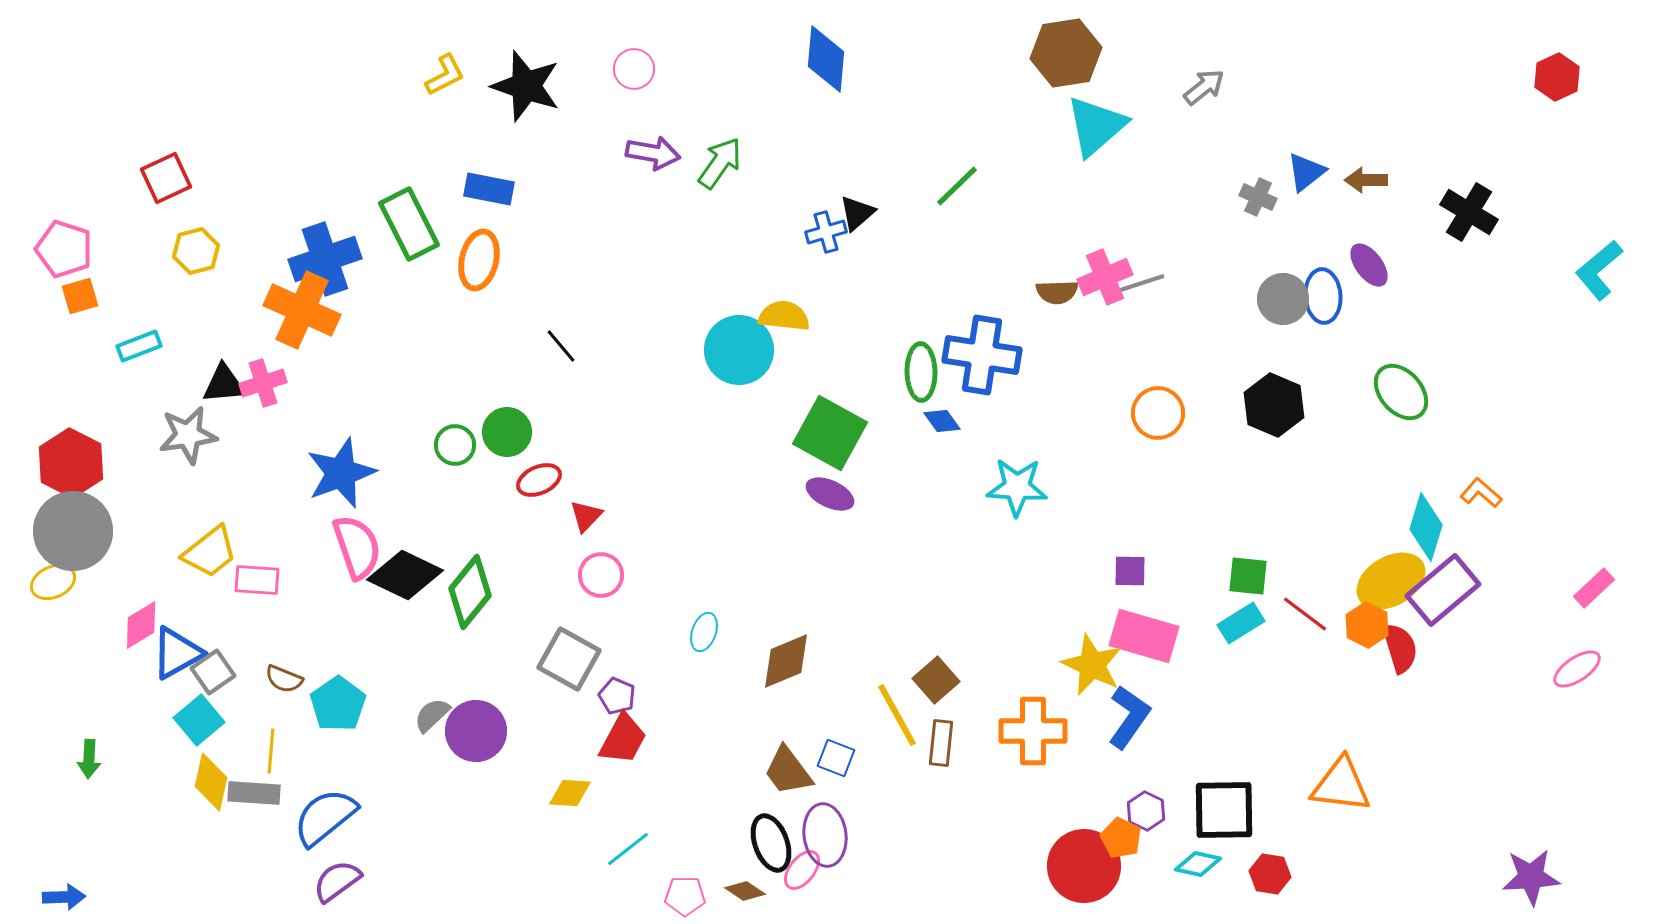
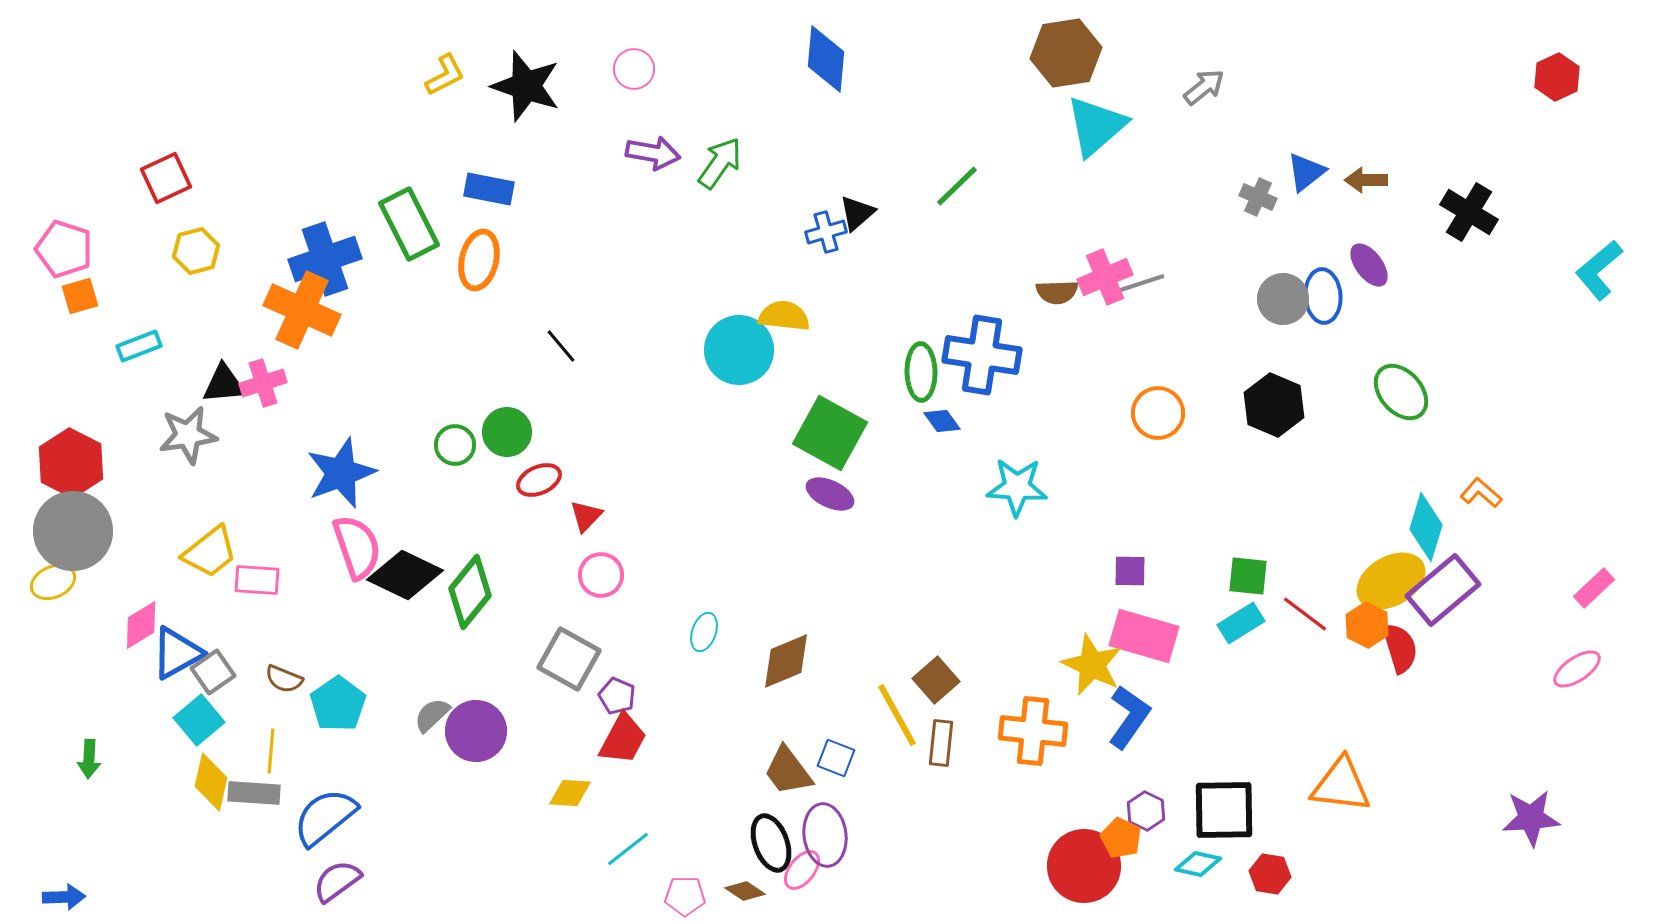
orange cross at (1033, 731): rotated 6 degrees clockwise
purple star at (1531, 877): moved 59 px up
